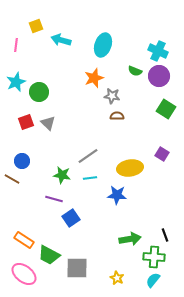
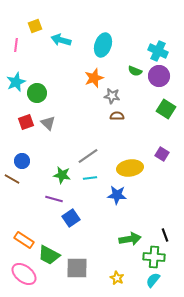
yellow square: moved 1 px left
green circle: moved 2 px left, 1 px down
